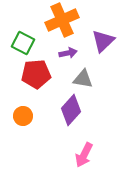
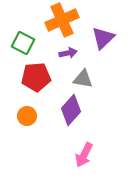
purple triangle: moved 3 px up
red pentagon: moved 3 px down
orange circle: moved 4 px right
